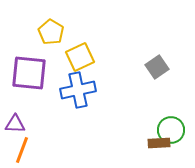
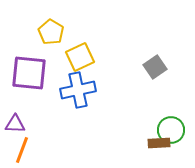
gray square: moved 2 px left
